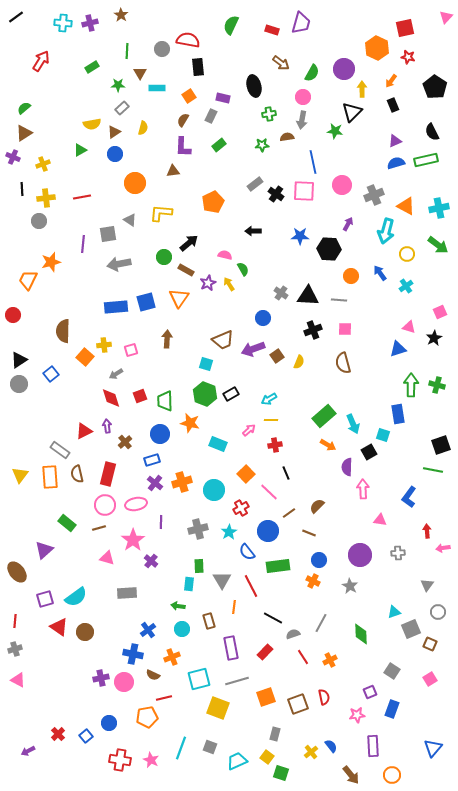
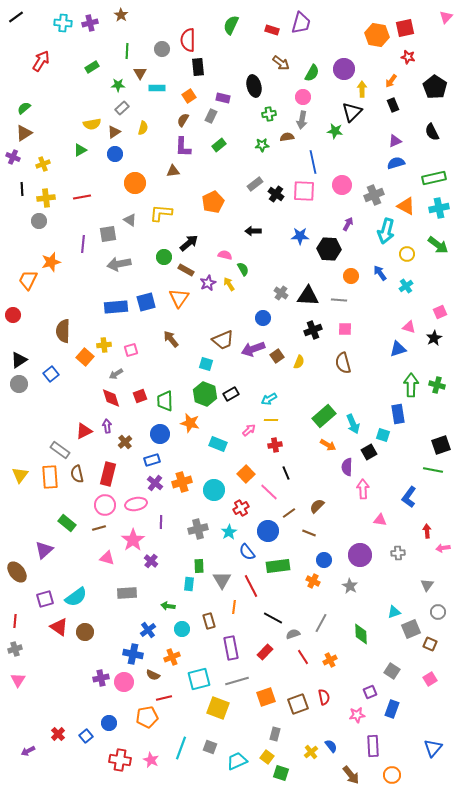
red semicircle at (188, 40): rotated 100 degrees counterclockwise
orange hexagon at (377, 48): moved 13 px up; rotated 15 degrees counterclockwise
green rectangle at (426, 160): moved 8 px right, 18 px down
brown arrow at (167, 339): moved 4 px right; rotated 42 degrees counterclockwise
blue circle at (319, 560): moved 5 px right
green arrow at (178, 606): moved 10 px left
pink triangle at (18, 680): rotated 35 degrees clockwise
